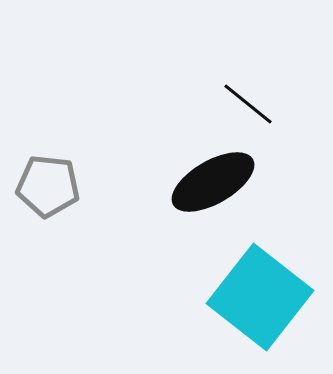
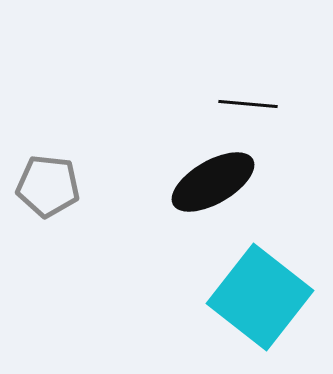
black line: rotated 34 degrees counterclockwise
